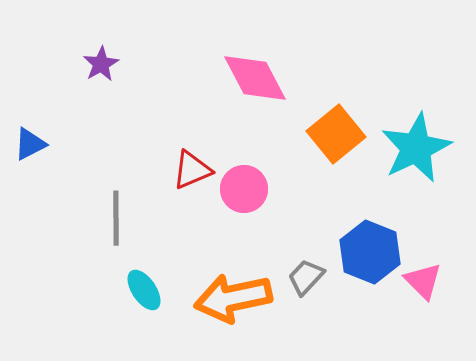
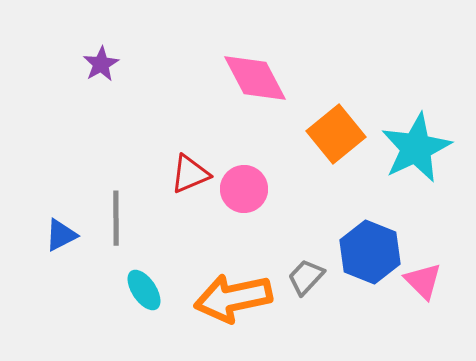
blue triangle: moved 31 px right, 91 px down
red triangle: moved 2 px left, 4 px down
